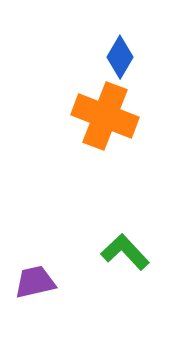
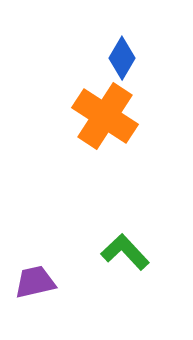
blue diamond: moved 2 px right, 1 px down
orange cross: rotated 12 degrees clockwise
